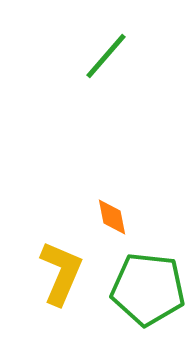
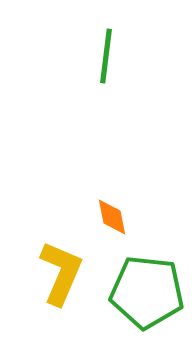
green line: rotated 34 degrees counterclockwise
green pentagon: moved 1 px left, 3 px down
